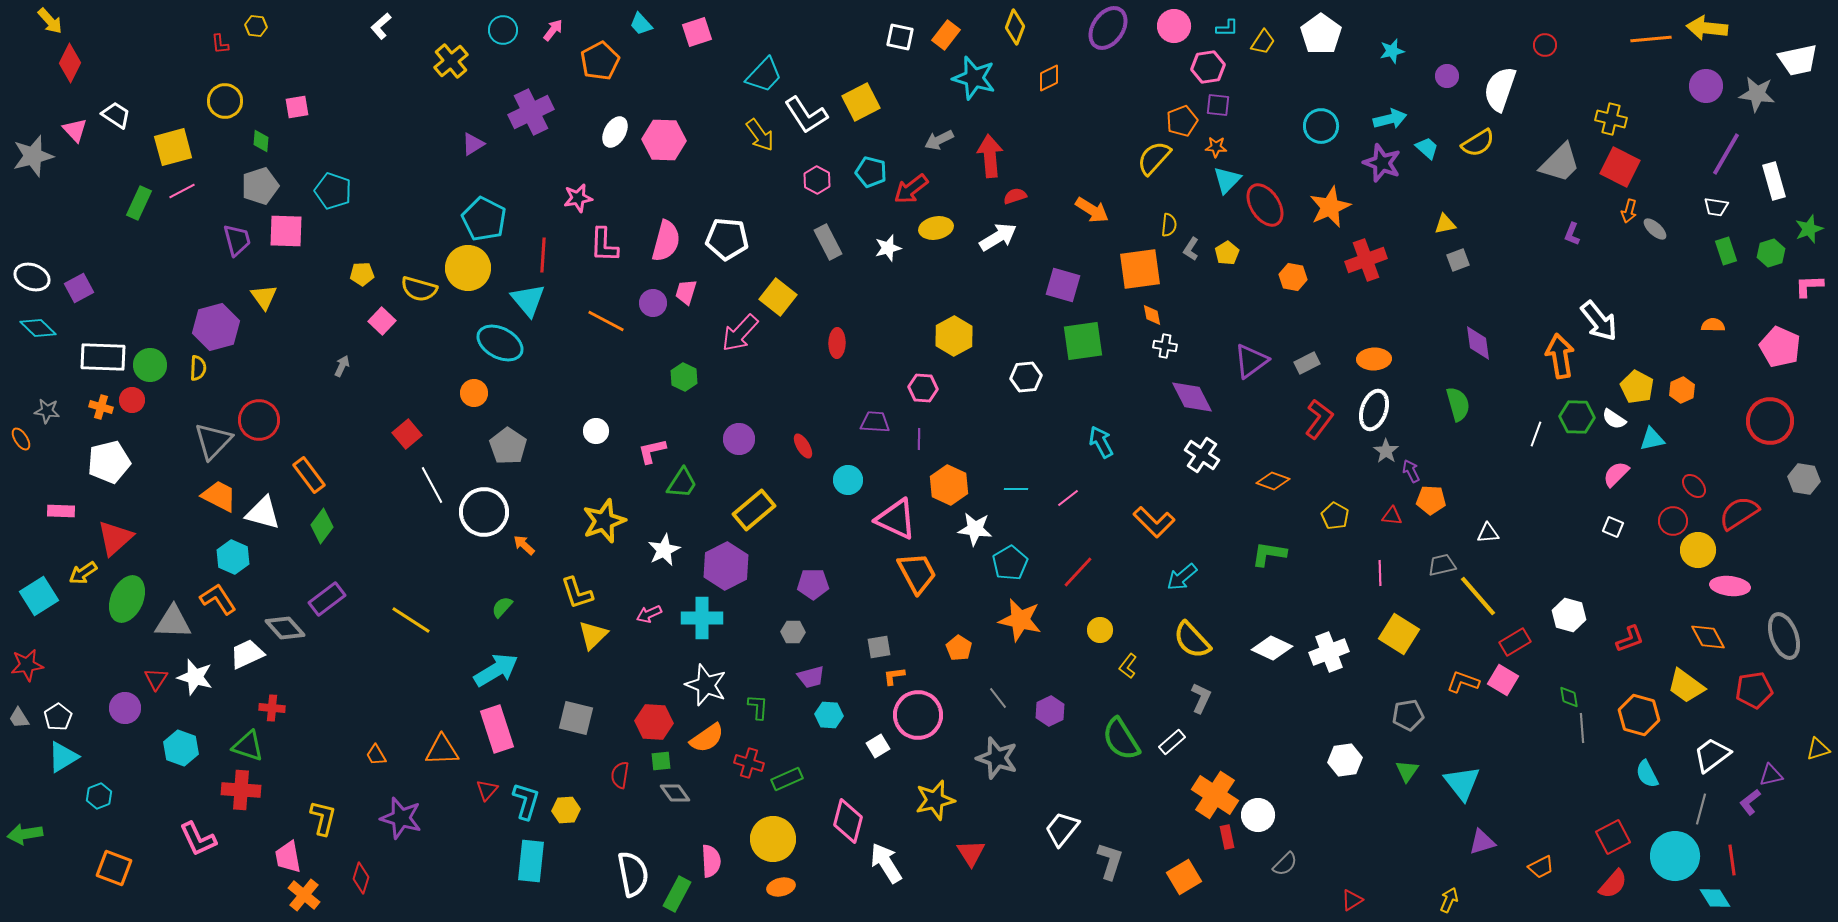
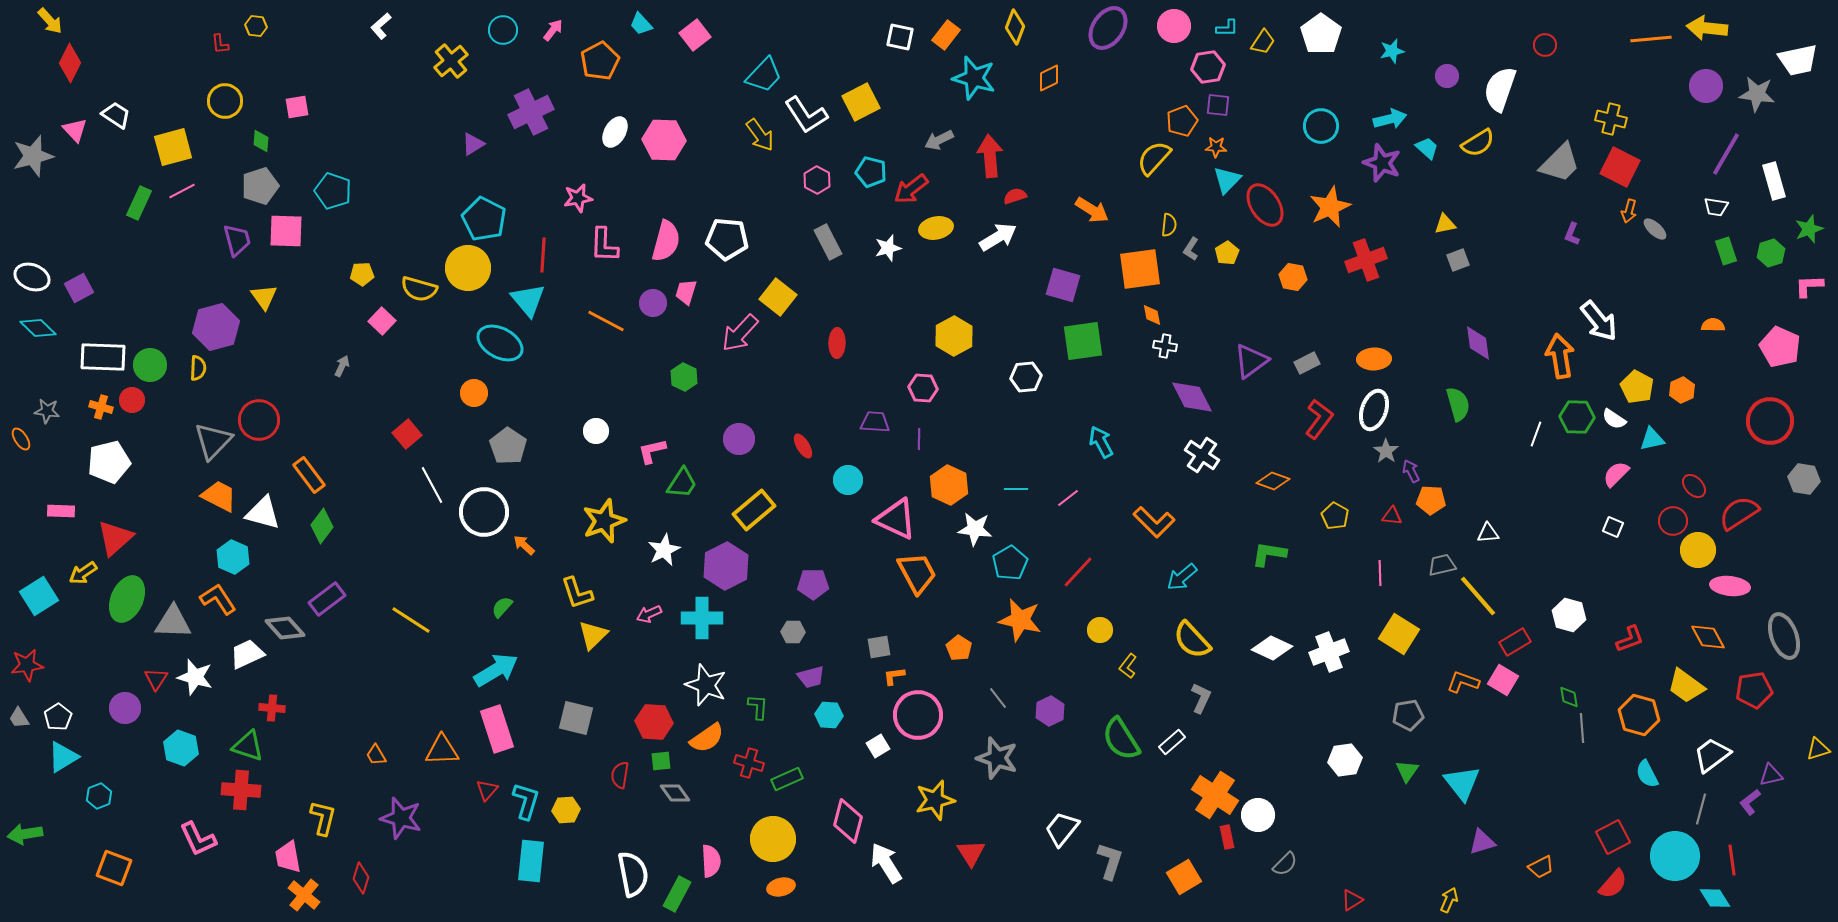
pink square at (697, 32): moved 2 px left, 3 px down; rotated 20 degrees counterclockwise
